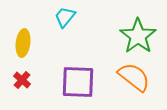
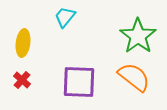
purple square: moved 1 px right
